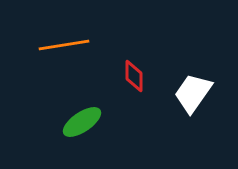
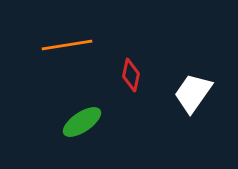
orange line: moved 3 px right
red diamond: moved 3 px left, 1 px up; rotated 12 degrees clockwise
